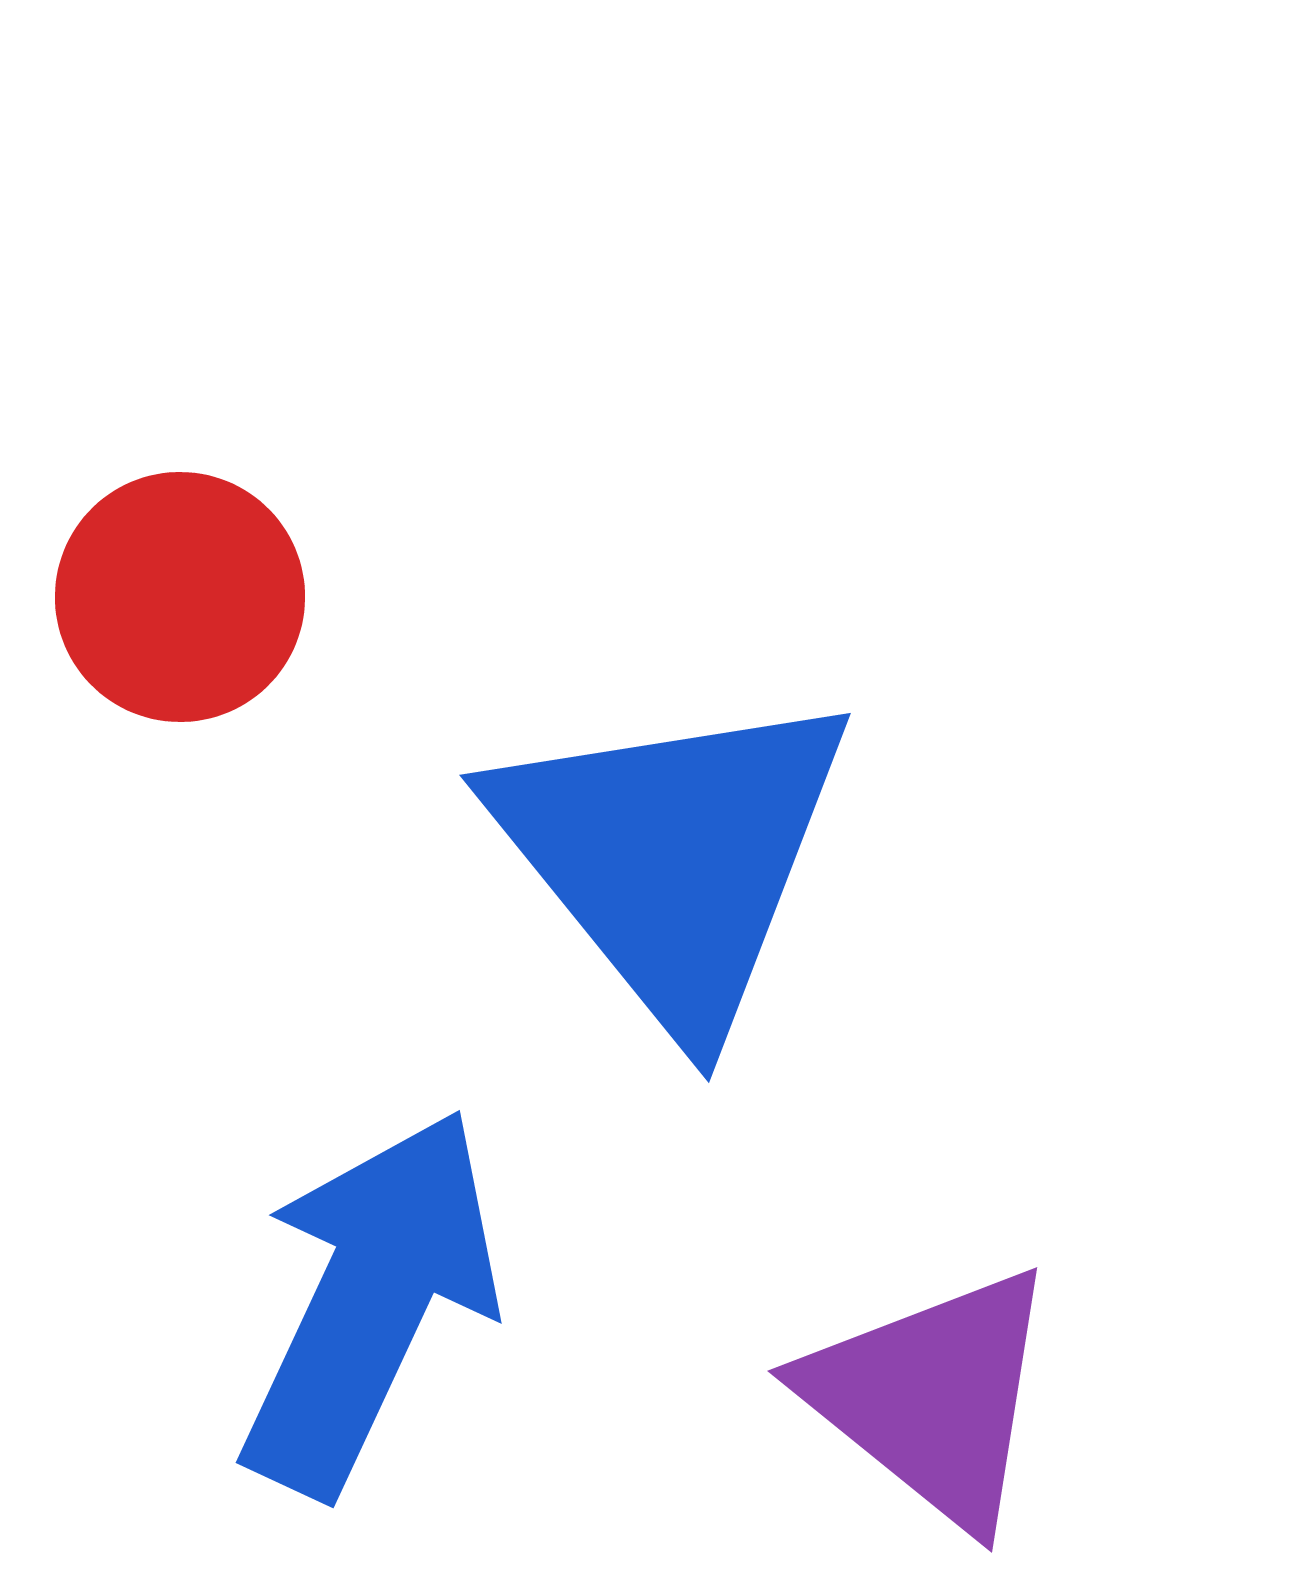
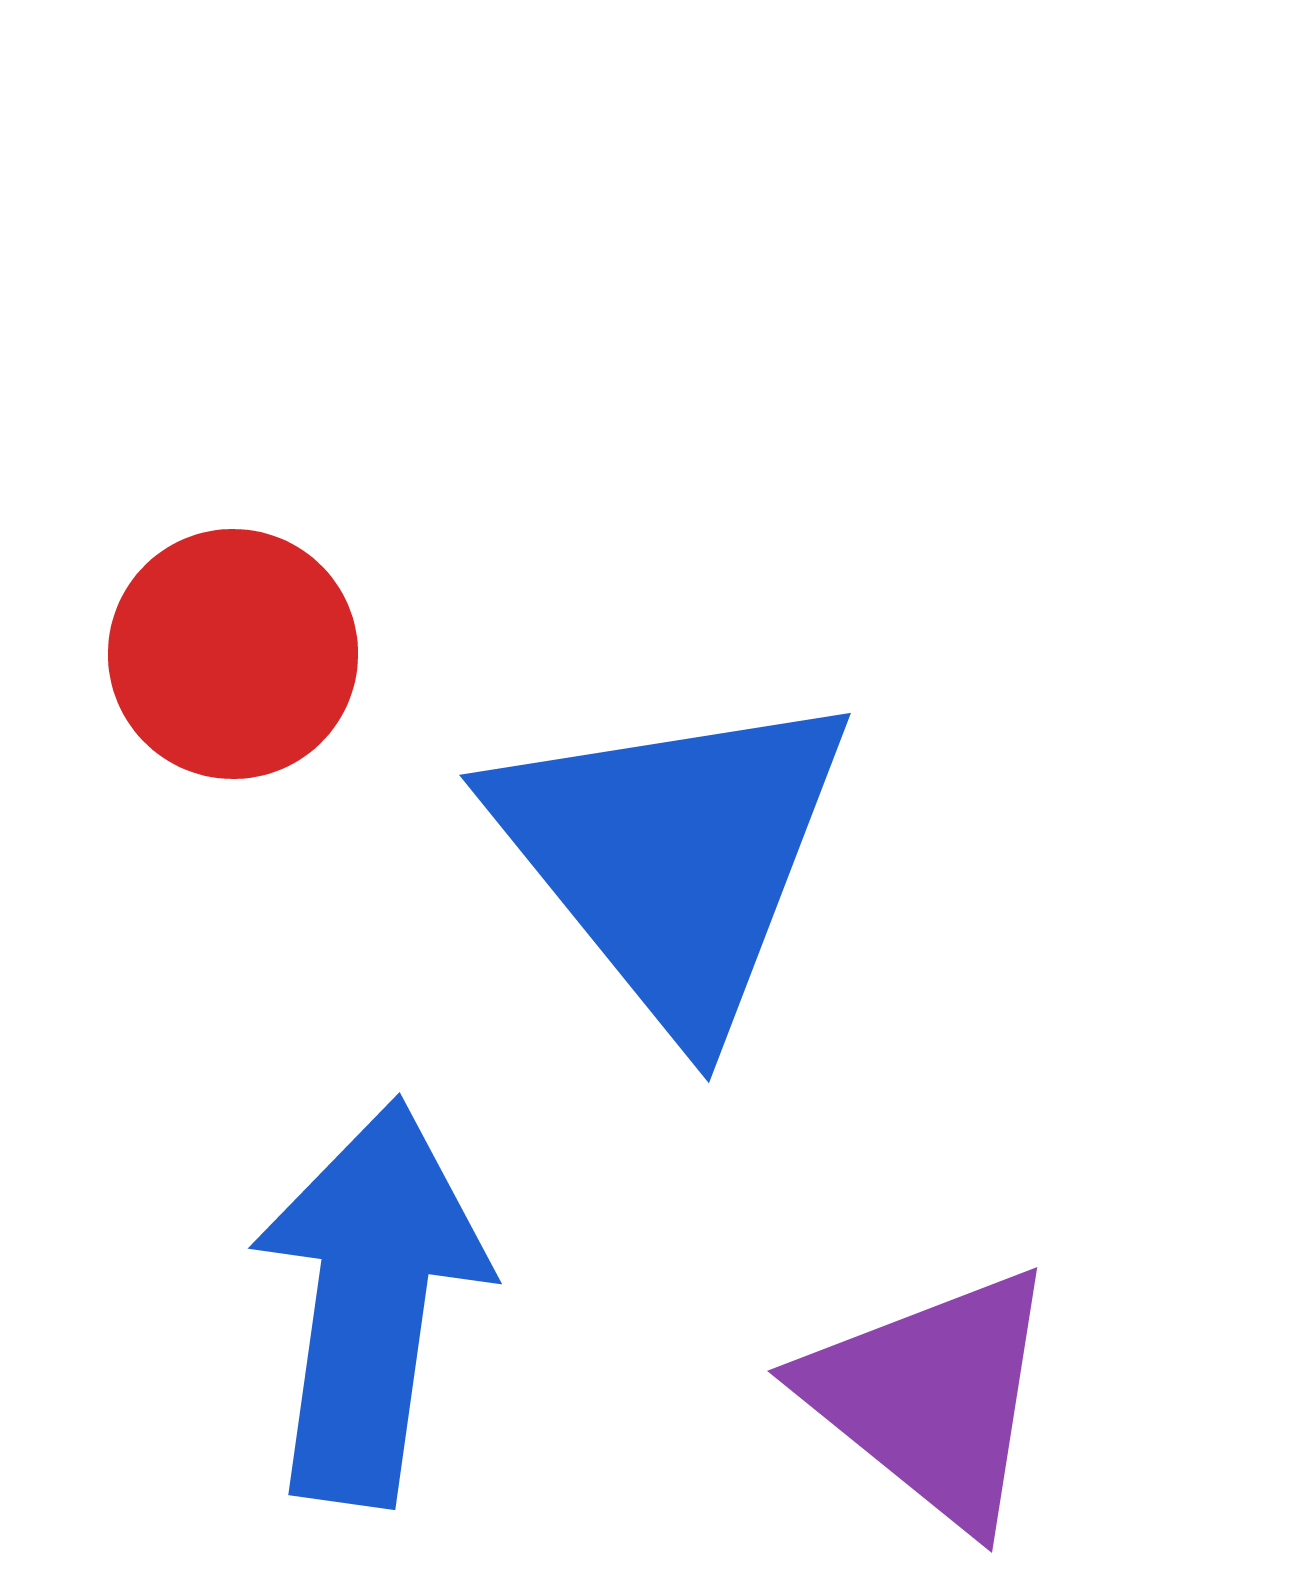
red circle: moved 53 px right, 57 px down
blue arrow: rotated 17 degrees counterclockwise
